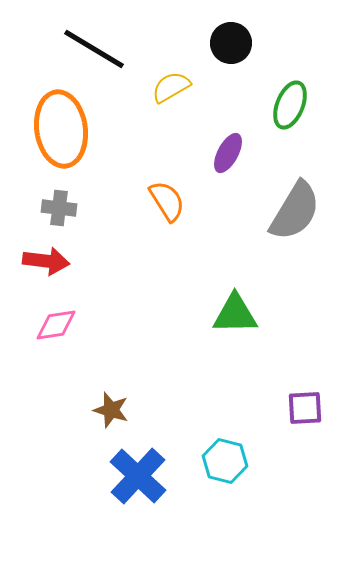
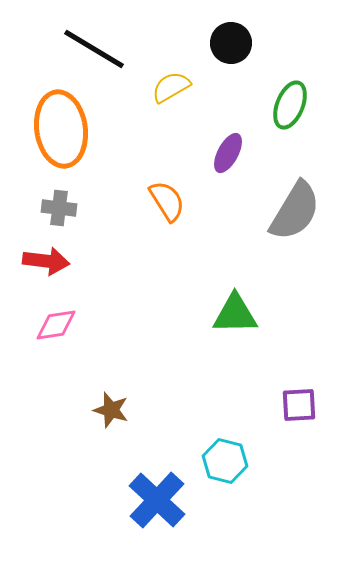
purple square: moved 6 px left, 3 px up
blue cross: moved 19 px right, 24 px down
